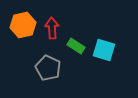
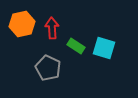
orange hexagon: moved 1 px left, 1 px up
cyan square: moved 2 px up
